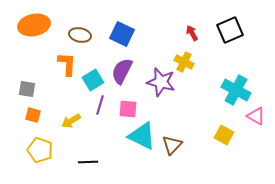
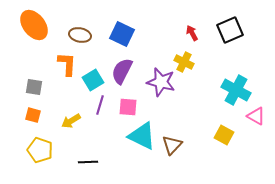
orange ellipse: rotated 64 degrees clockwise
gray square: moved 7 px right, 2 px up
pink square: moved 2 px up
